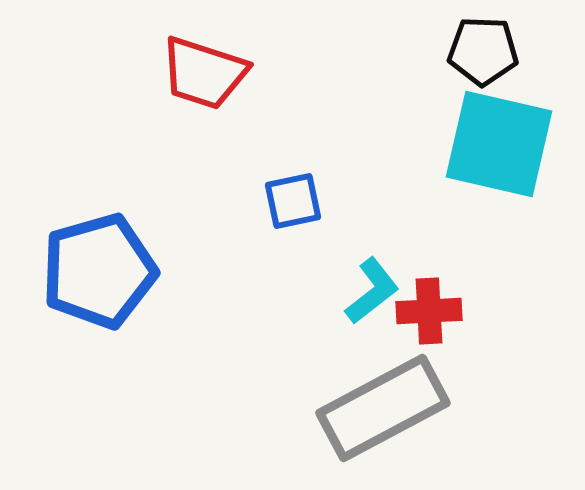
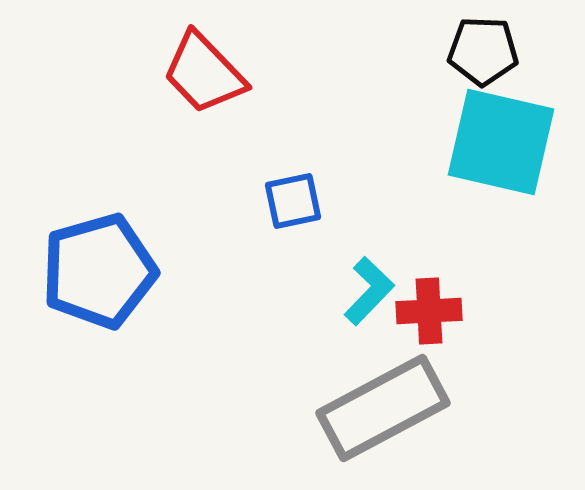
red trapezoid: rotated 28 degrees clockwise
cyan square: moved 2 px right, 2 px up
cyan L-shape: moved 3 px left; rotated 8 degrees counterclockwise
